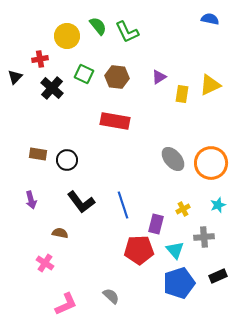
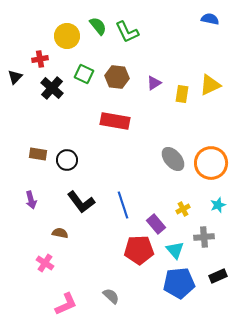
purple triangle: moved 5 px left, 6 px down
purple rectangle: rotated 54 degrees counterclockwise
blue pentagon: rotated 12 degrees clockwise
